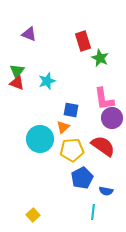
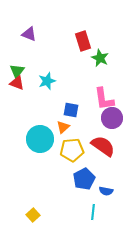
blue pentagon: moved 2 px right, 1 px down
